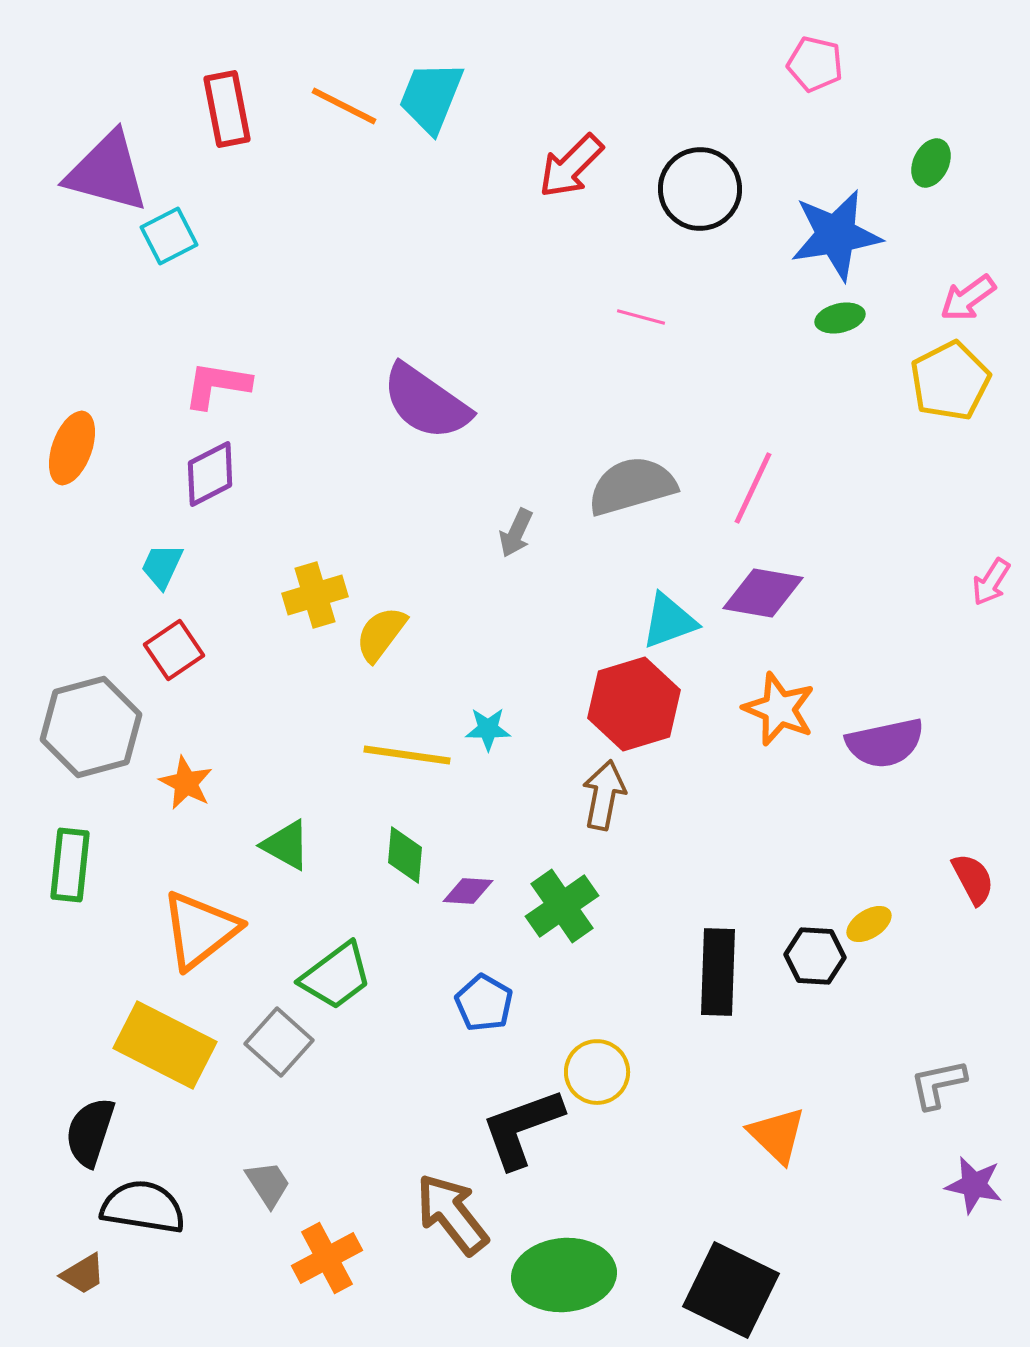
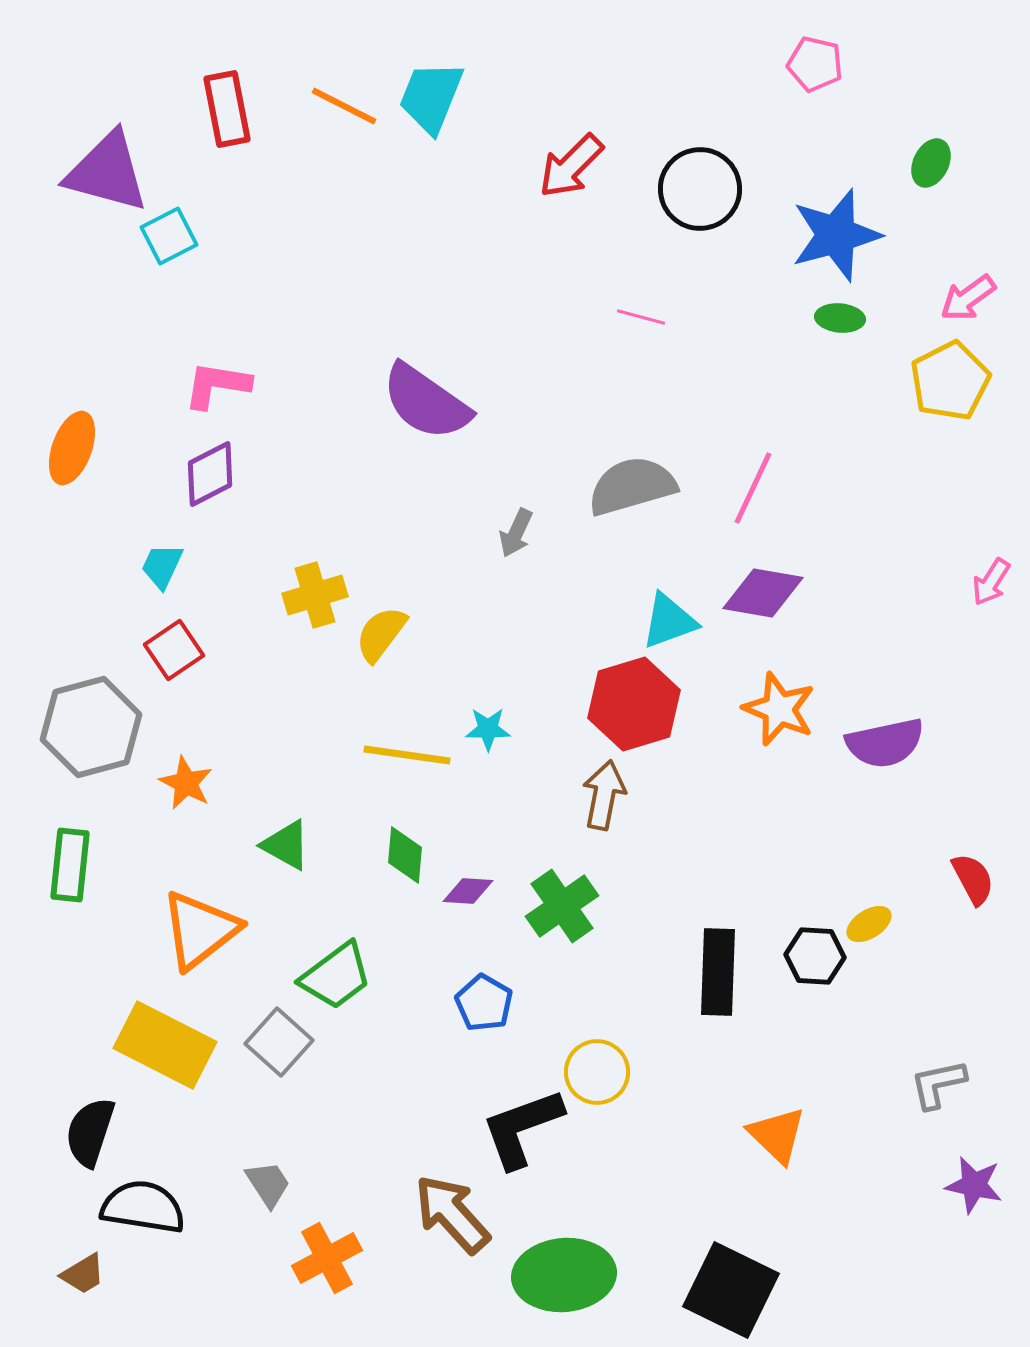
blue star at (836, 235): rotated 6 degrees counterclockwise
green ellipse at (840, 318): rotated 18 degrees clockwise
brown arrow at (452, 1214): rotated 4 degrees counterclockwise
